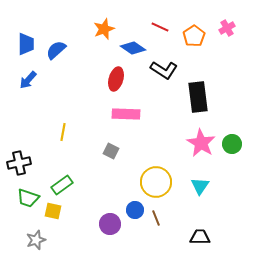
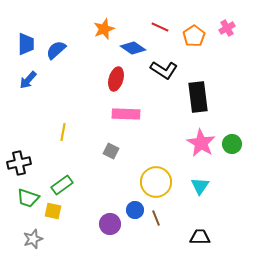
gray star: moved 3 px left, 1 px up
